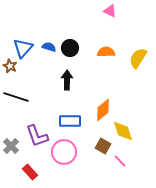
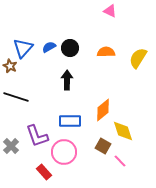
blue semicircle: rotated 48 degrees counterclockwise
red rectangle: moved 14 px right
